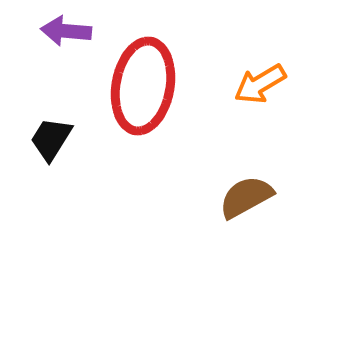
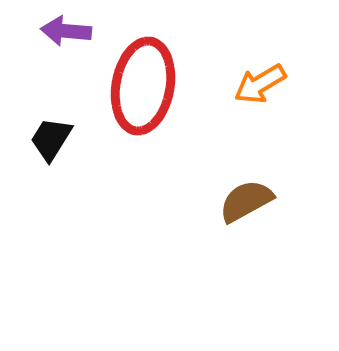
brown semicircle: moved 4 px down
